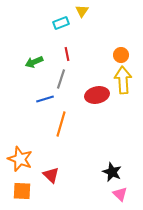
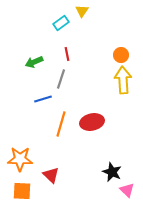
cyan rectangle: rotated 14 degrees counterclockwise
red ellipse: moved 5 px left, 27 px down
blue line: moved 2 px left
orange star: rotated 20 degrees counterclockwise
pink triangle: moved 7 px right, 4 px up
